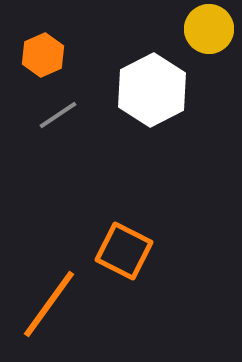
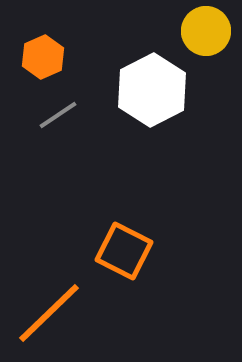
yellow circle: moved 3 px left, 2 px down
orange hexagon: moved 2 px down
orange line: moved 9 px down; rotated 10 degrees clockwise
